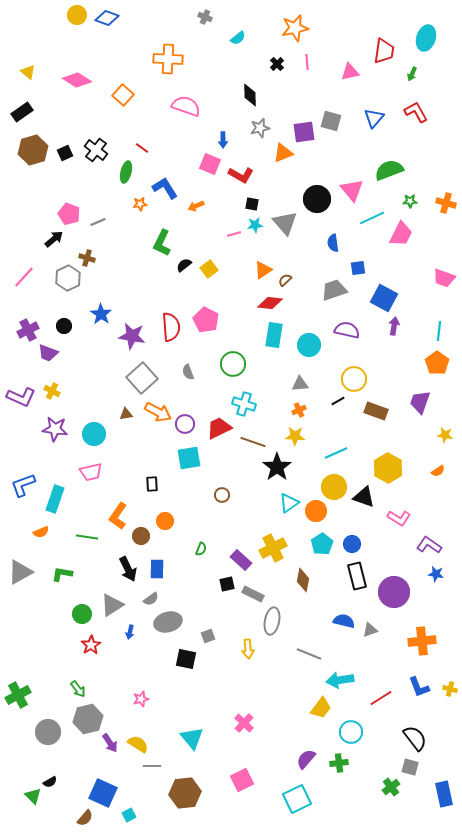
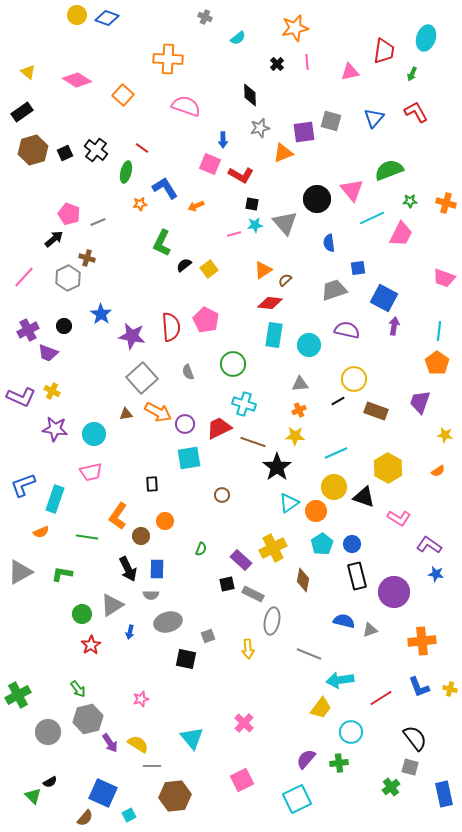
blue semicircle at (333, 243): moved 4 px left
gray semicircle at (151, 599): moved 4 px up; rotated 35 degrees clockwise
brown hexagon at (185, 793): moved 10 px left, 3 px down
